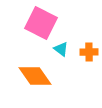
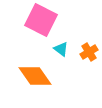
pink square: moved 3 px up
orange cross: rotated 30 degrees counterclockwise
